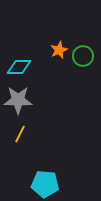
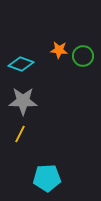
orange star: rotated 30 degrees clockwise
cyan diamond: moved 2 px right, 3 px up; rotated 20 degrees clockwise
gray star: moved 5 px right, 1 px down
cyan pentagon: moved 2 px right, 6 px up; rotated 8 degrees counterclockwise
